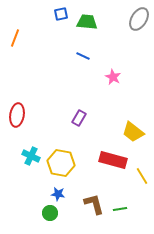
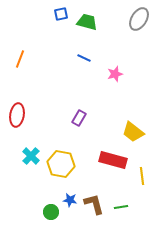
green trapezoid: rotated 10 degrees clockwise
orange line: moved 5 px right, 21 px down
blue line: moved 1 px right, 2 px down
pink star: moved 2 px right, 3 px up; rotated 28 degrees clockwise
cyan cross: rotated 18 degrees clockwise
yellow hexagon: moved 1 px down
yellow line: rotated 24 degrees clockwise
blue star: moved 12 px right, 6 px down
green line: moved 1 px right, 2 px up
green circle: moved 1 px right, 1 px up
